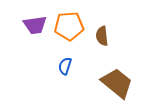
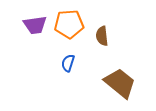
orange pentagon: moved 2 px up
blue semicircle: moved 3 px right, 3 px up
brown trapezoid: moved 3 px right
